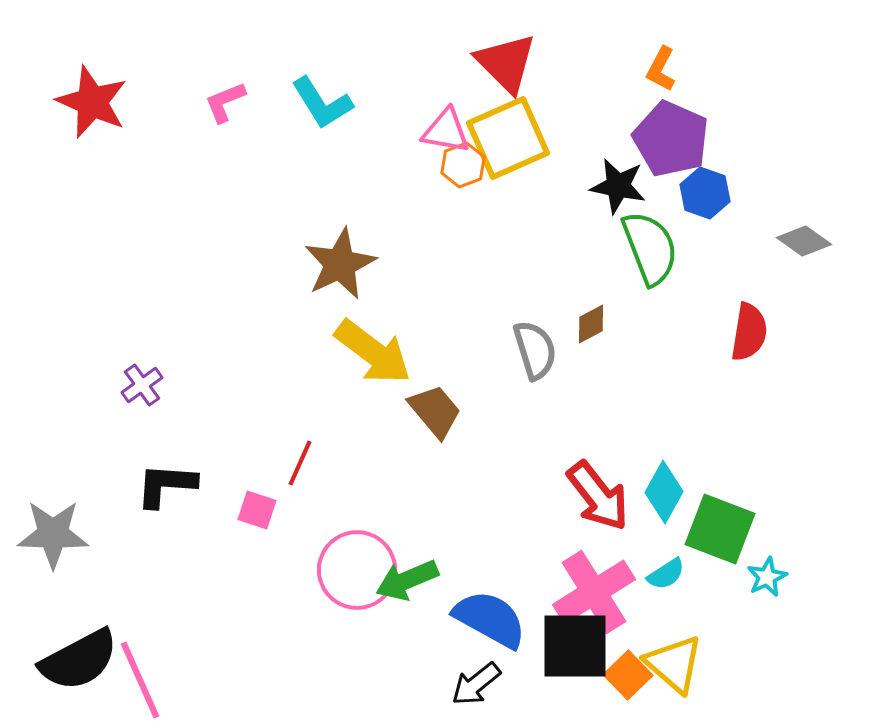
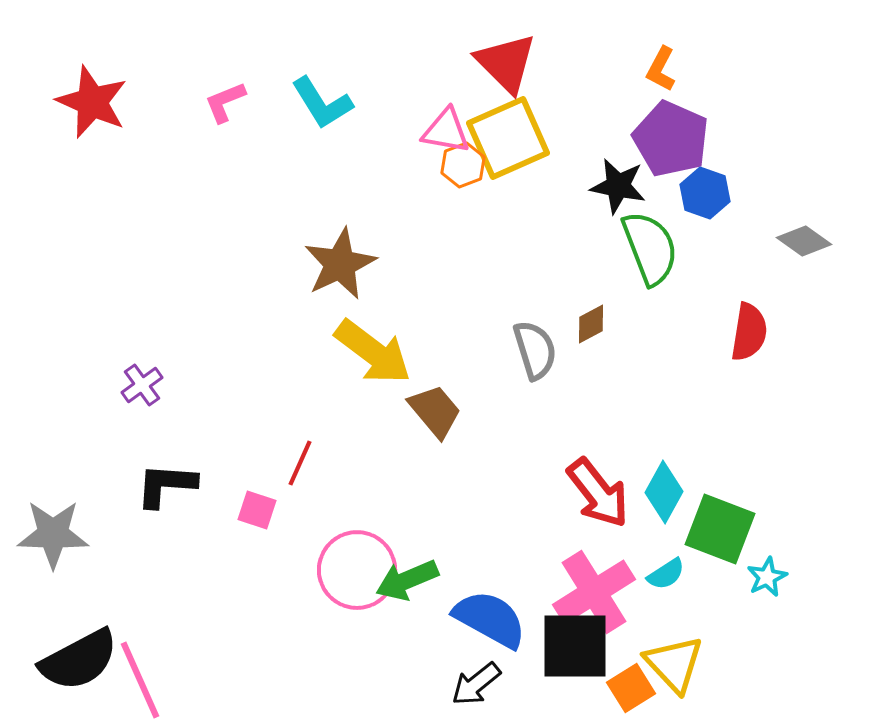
red arrow: moved 3 px up
yellow triangle: rotated 6 degrees clockwise
orange square: moved 3 px right, 13 px down; rotated 12 degrees clockwise
